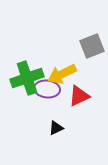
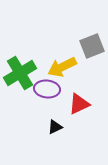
yellow arrow: moved 7 px up
green cross: moved 7 px left, 5 px up; rotated 12 degrees counterclockwise
red triangle: moved 8 px down
black triangle: moved 1 px left, 1 px up
